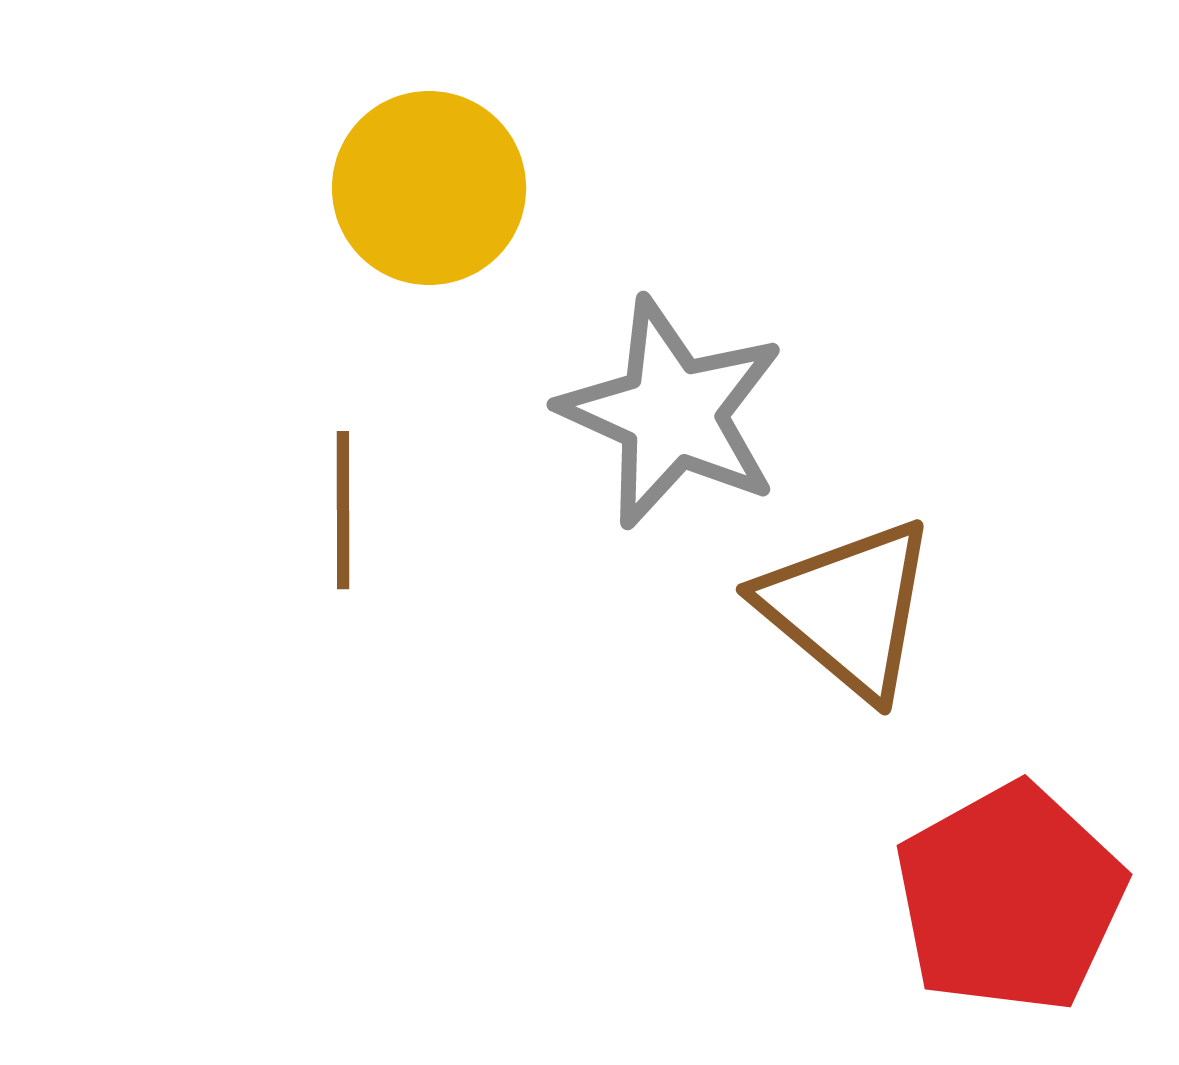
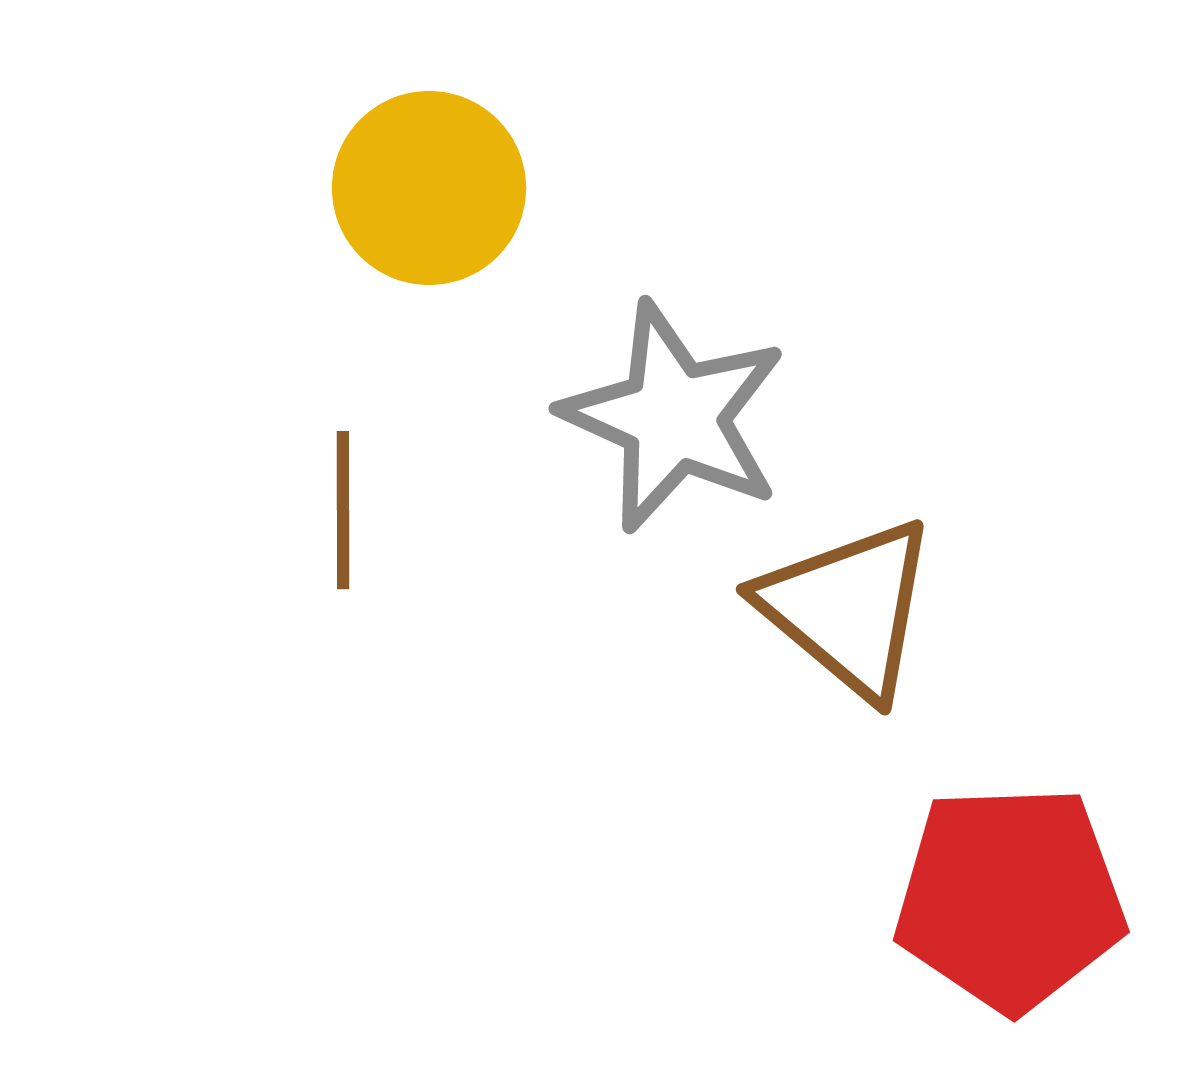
gray star: moved 2 px right, 4 px down
red pentagon: rotated 27 degrees clockwise
